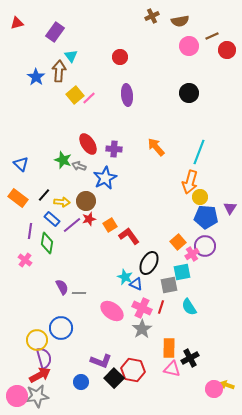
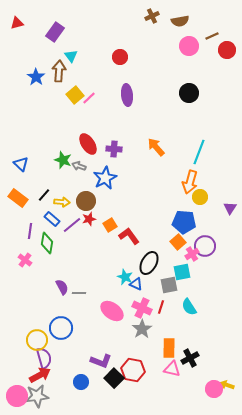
blue pentagon at (206, 217): moved 22 px left, 5 px down
